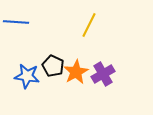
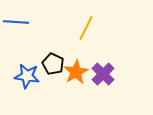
yellow line: moved 3 px left, 3 px down
black pentagon: moved 2 px up
purple cross: rotated 15 degrees counterclockwise
